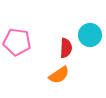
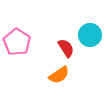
pink pentagon: rotated 24 degrees clockwise
red semicircle: rotated 36 degrees counterclockwise
